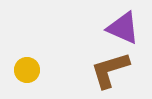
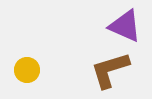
purple triangle: moved 2 px right, 2 px up
